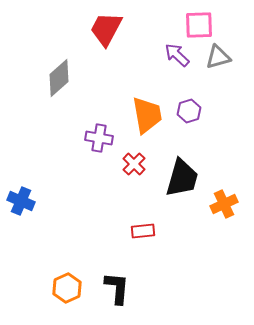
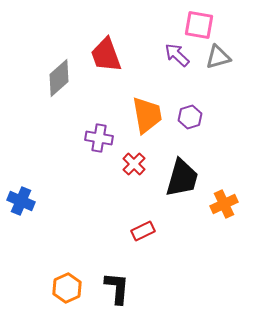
pink square: rotated 12 degrees clockwise
red trapezoid: moved 26 px down; rotated 48 degrees counterclockwise
purple hexagon: moved 1 px right, 6 px down
red rectangle: rotated 20 degrees counterclockwise
